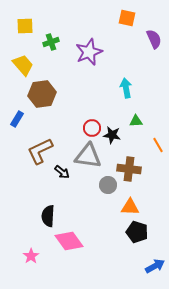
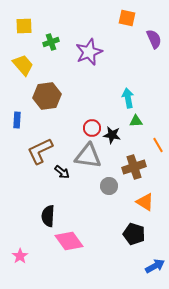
yellow square: moved 1 px left
cyan arrow: moved 2 px right, 10 px down
brown hexagon: moved 5 px right, 2 px down
blue rectangle: moved 1 px down; rotated 28 degrees counterclockwise
brown cross: moved 5 px right, 2 px up; rotated 25 degrees counterclockwise
gray circle: moved 1 px right, 1 px down
orange triangle: moved 15 px right, 5 px up; rotated 30 degrees clockwise
black pentagon: moved 3 px left, 2 px down
pink star: moved 11 px left
